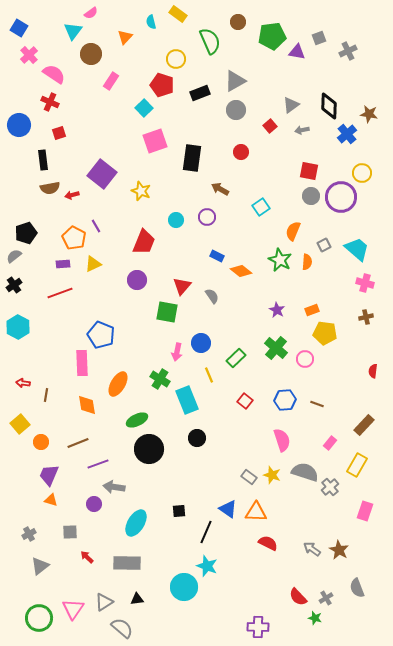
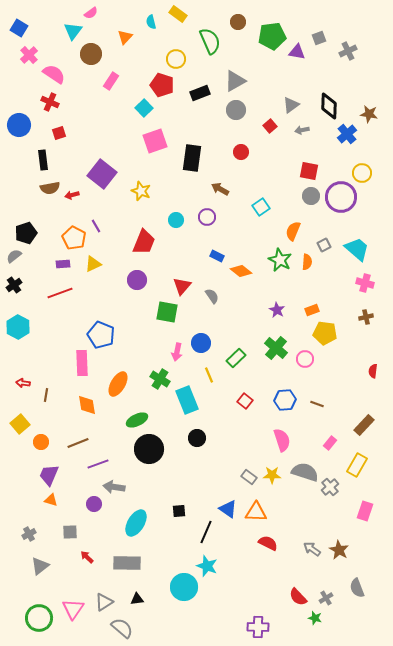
yellow star at (272, 475): rotated 18 degrees counterclockwise
